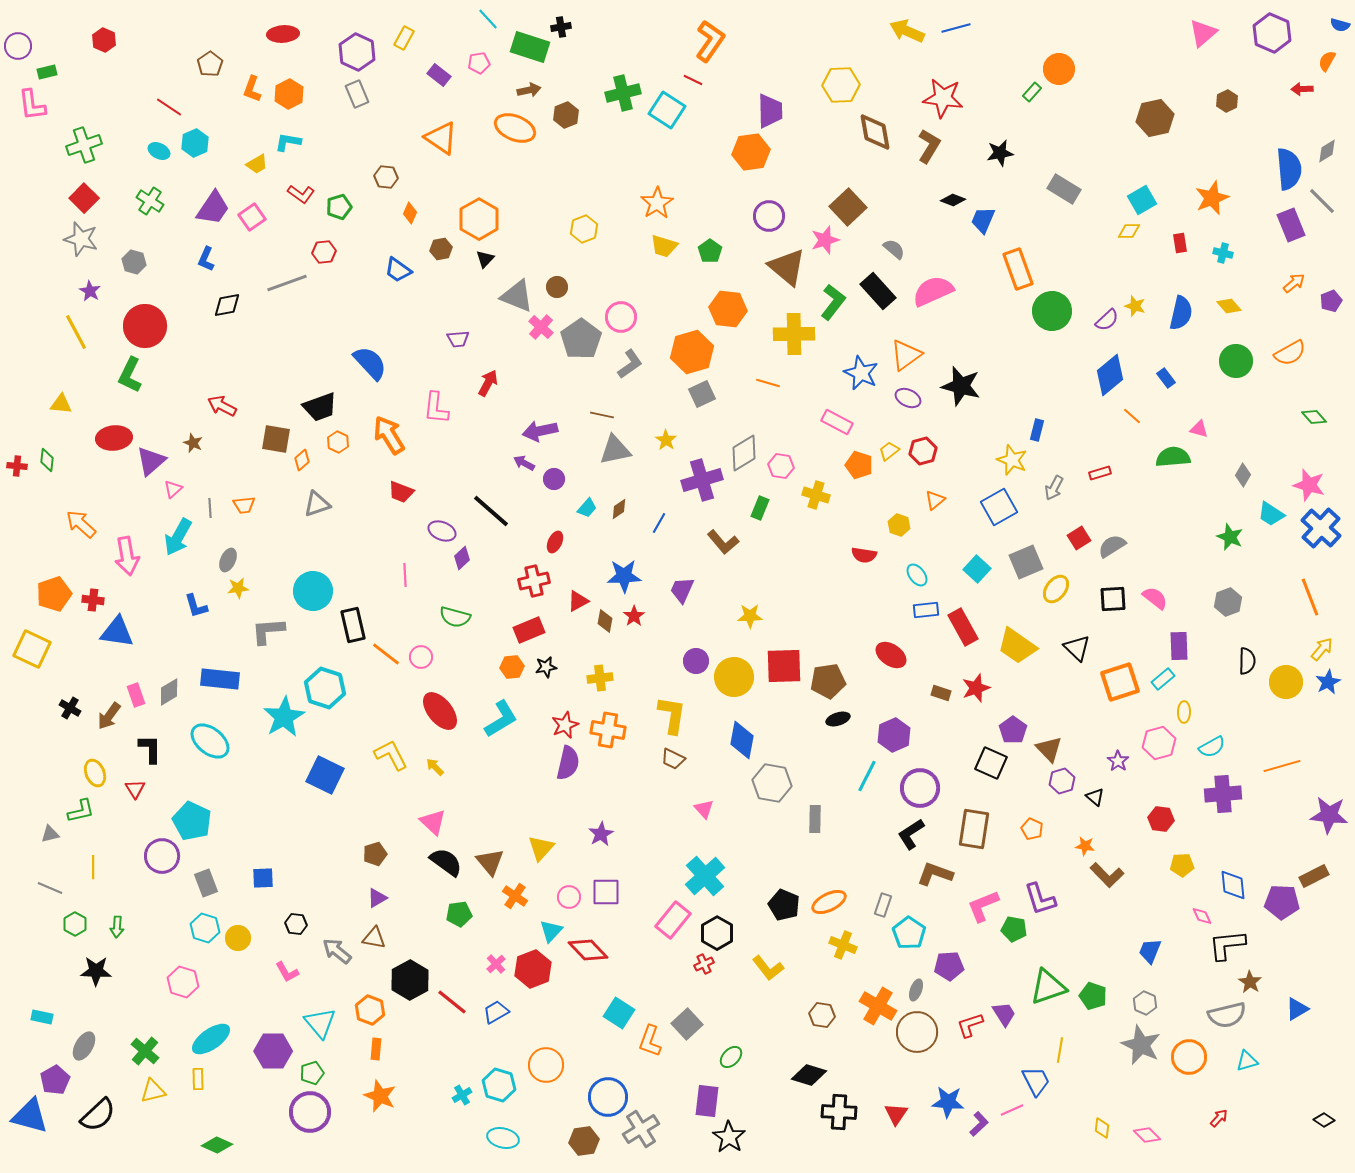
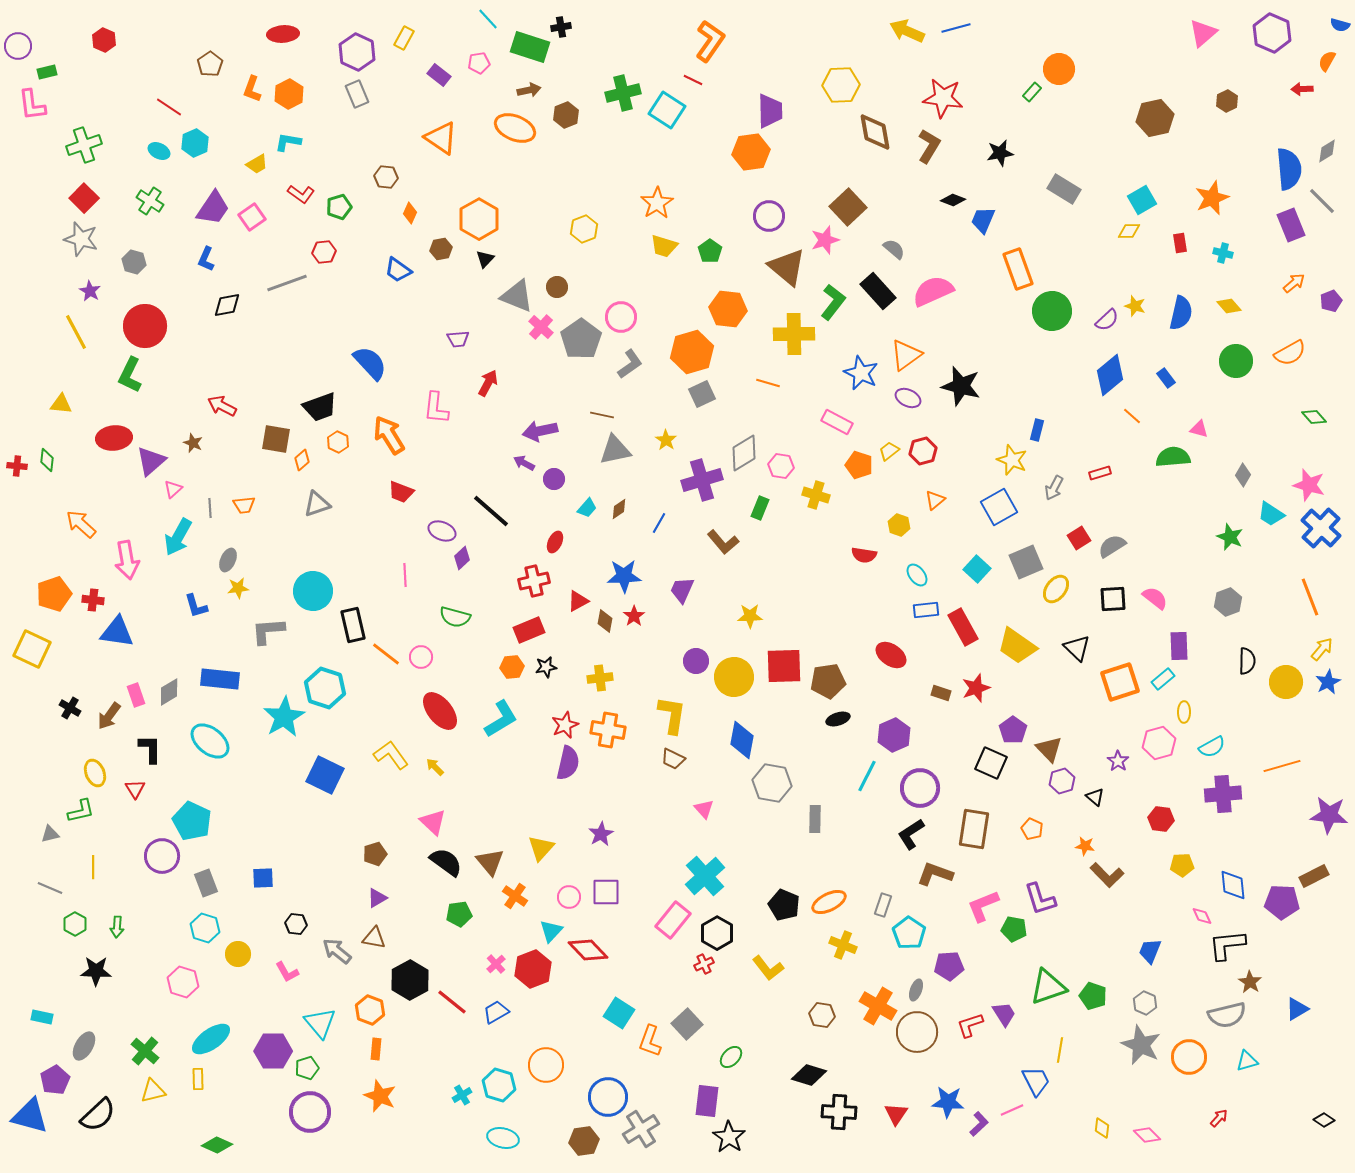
pink arrow at (127, 556): moved 4 px down
yellow L-shape at (391, 755): rotated 9 degrees counterclockwise
yellow circle at (238, 938): moved 16 px down
green pentagon at (312, 1073): moved 5 px left, 5 px up
